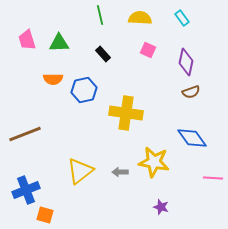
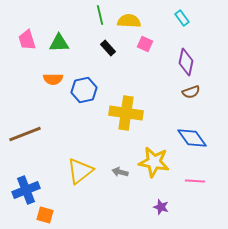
yellow semicircle: moved 11 px left, 3 px down
pink square: moved 3 px left, 6 px up
black rectangle: moved 5 px right, 6 px up
gray arrow: rotated 14 degrees clockwise
pink line: moved 18 px left, 3 px down
